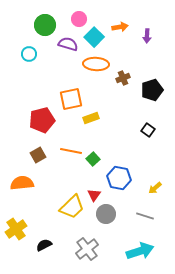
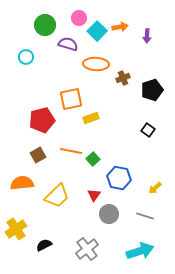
pink circle: moved 1 px up
cyan square: moved 3 px right, 6 px up
cyan circle: moved 3 px left, 3 px down
yellow trapezoid: moved 15 px left, 11 px up
gray circle: moved 3 px right
